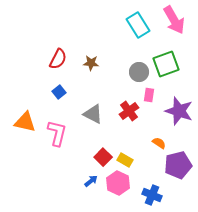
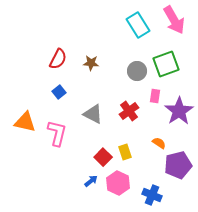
gray circle: moved 2 px left, 1 px up
pink rectangle: moved 6 px right, 1 px down
purple star: rotated 20 degrees clockwise
yellow rectangle: moved 8 px up; rotated 42 degrees clockwise
